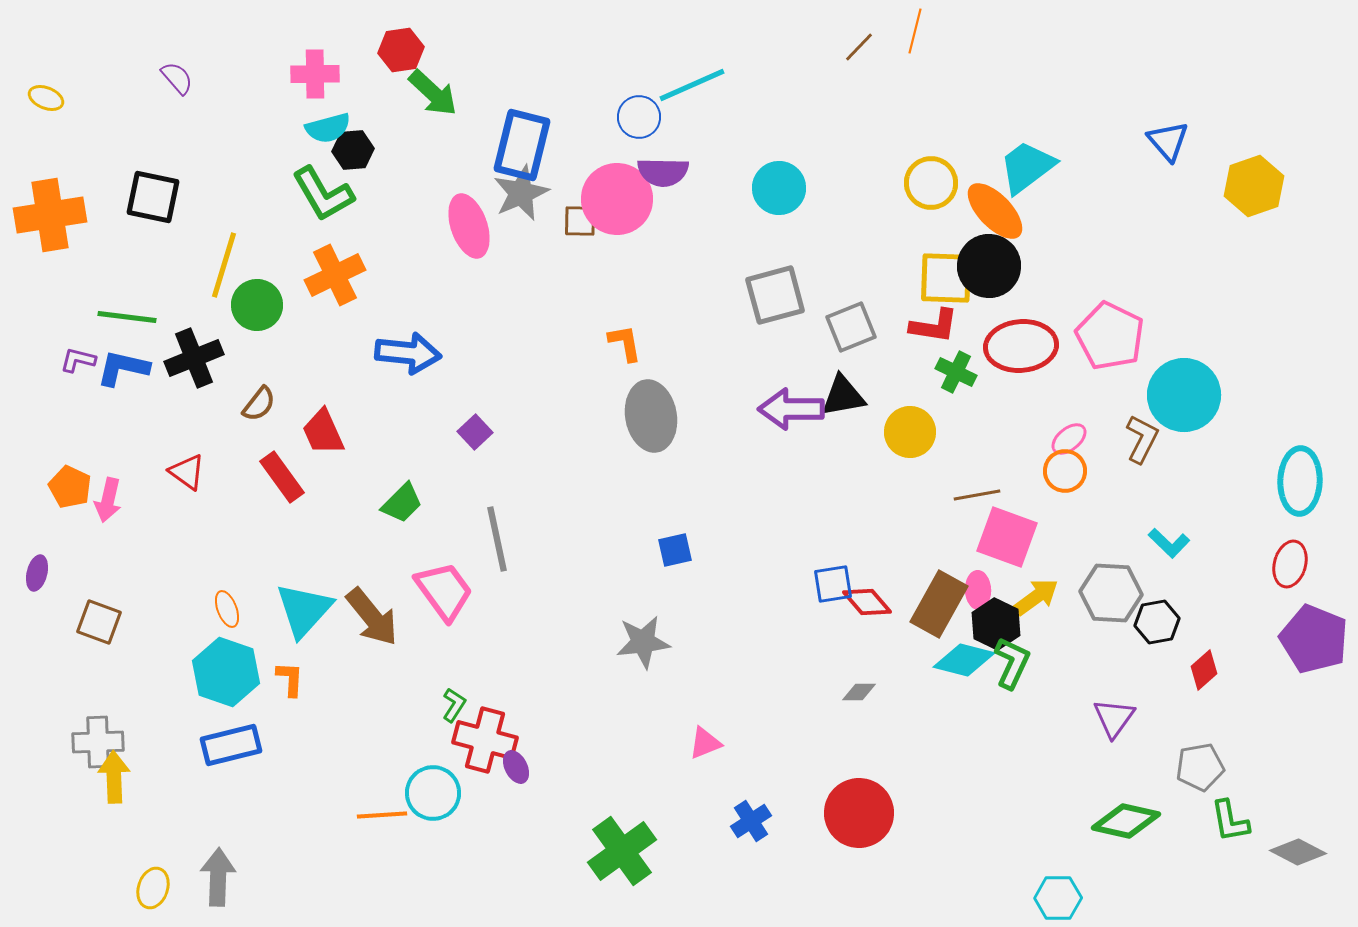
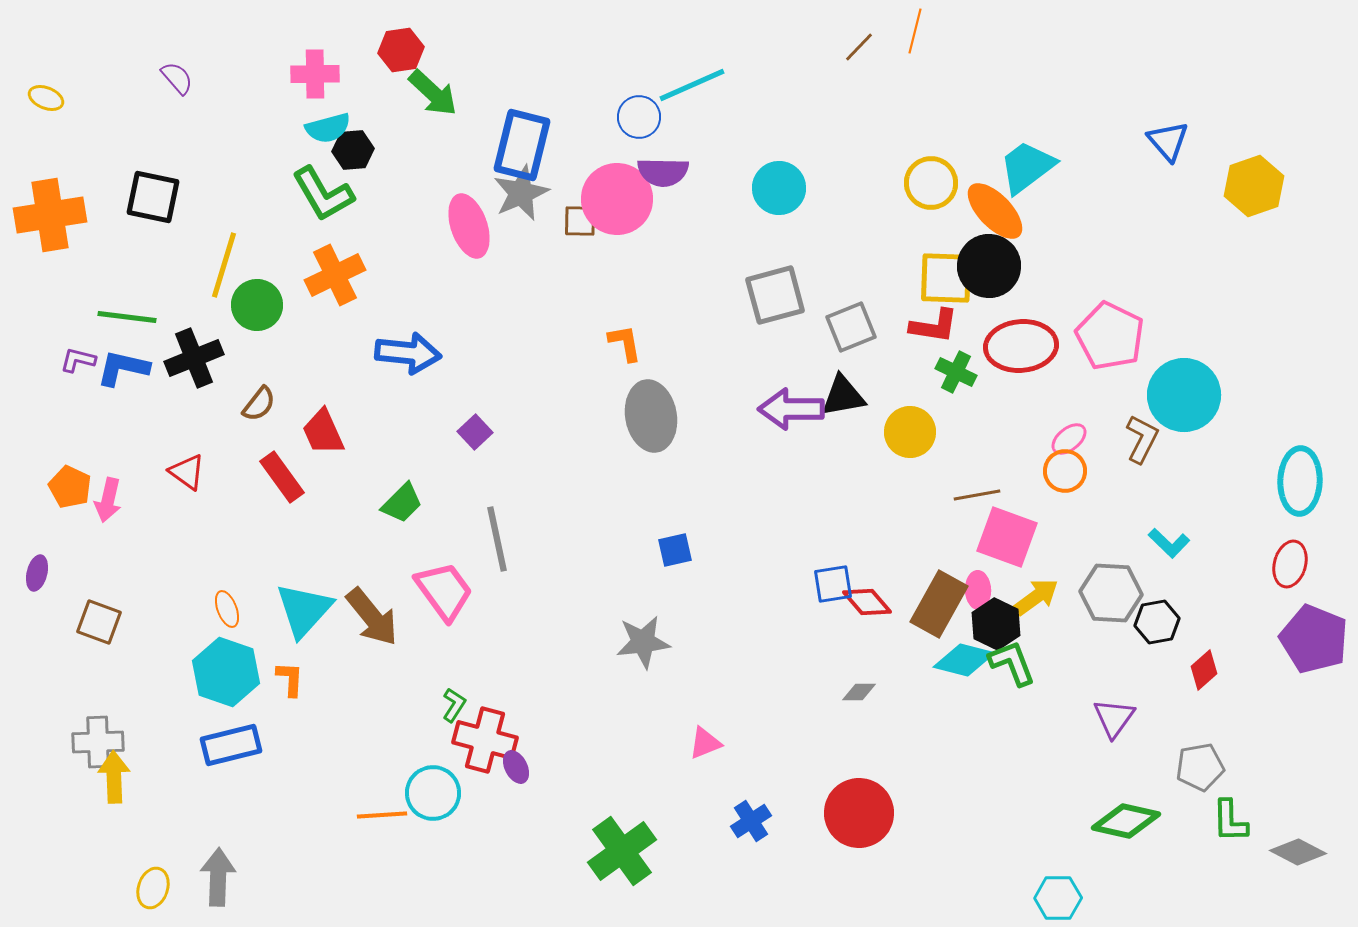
green L-shape at (1012, 663): rotated 46 degrees counterclockwise
green L-shape at (1230, 821): rotated 9 degrees clockwise
